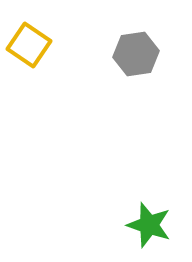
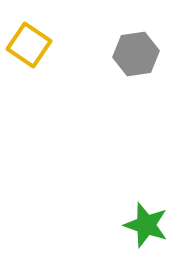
green star: moved 3 px left
